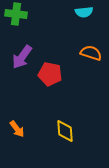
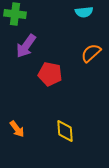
green cross: moved 1 px left
orange semicircle: rotated 60 degrees counterclockwise
purple arrow: moved 4 px right, 11 px up
